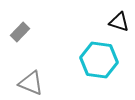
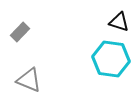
cyan hexagon: moved 12 px right, 1 px up
gray triangle: moved 2 px left, 3 px up
